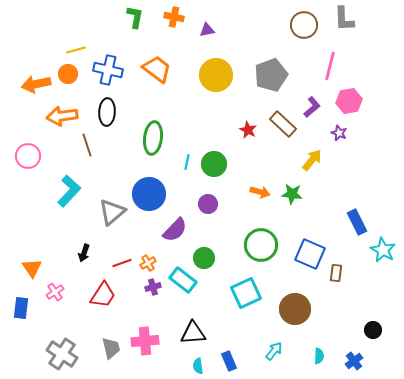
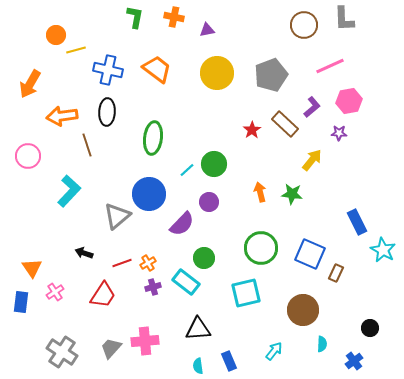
pink line at (330, 66): rotated 52 degrees clockwise
orange circle at (68, 74): moved 12 px left, 39 px up
yellow circle at (216, 75): moved 1 px right, 2 px up
orange arrow at (36, 84): moved 6 px left; rotated 48 degrees counterclockwise
brown rectangle at (283, 124): moved 2 px right
red star at (248, 130): moved 4 px right; rotated 12 degrees clockwise
purple star at (339, 133): rotated 21 degrees counterclockwise
cyan line at (187, 162): moved 8 px down; rotated 35 degrees clockwise
orange arrow at (260, 192): rotated 120 degrees counterclockwise
purple circle at (208, 204): moved 1 px right, 2 px up
gray triangle at (112, 212): moved 5 px right, 4 px down
purple semicircle at (175, 230): moved 7 px right, 6 px up
green circle at (261, 245): moved 3 px down
black arrow at (84, 253): rotated 90 degrees clockwise
brown rectangle at (336, 273): rotated 18 degrees clockwise
cyan rectangle at (183, 280): moved 3 px right, 2 px down
cyan square at (246, 293): rotated 12 degrees clockwise
blue rectangle at (21, 308): moved 6 px up
brown circle at (295, 309): moved 8 px right, 1 px down
black circle at (373, 330): moved 3 px left, 2 px up
black triangle at (193, 333): moved 5 px right, 4 px up
gray trapezoid at (111, 348): rotated 125 degrees counterclockwise
gray cross at (62, 354): moved 2 px up
cyan semicircle at (319, 356): moved 3 px right, 12 px up
